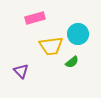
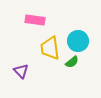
pink rectangle: moved 2 px down; rotated 24 degrees clockwise
cyan circle: moved 7 px down
yellow trapezoid: moved 1 px left, 2 px down; rotated 90 degrees clockwise
